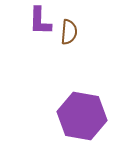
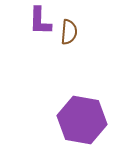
purple hexagon: moved 4 px down
